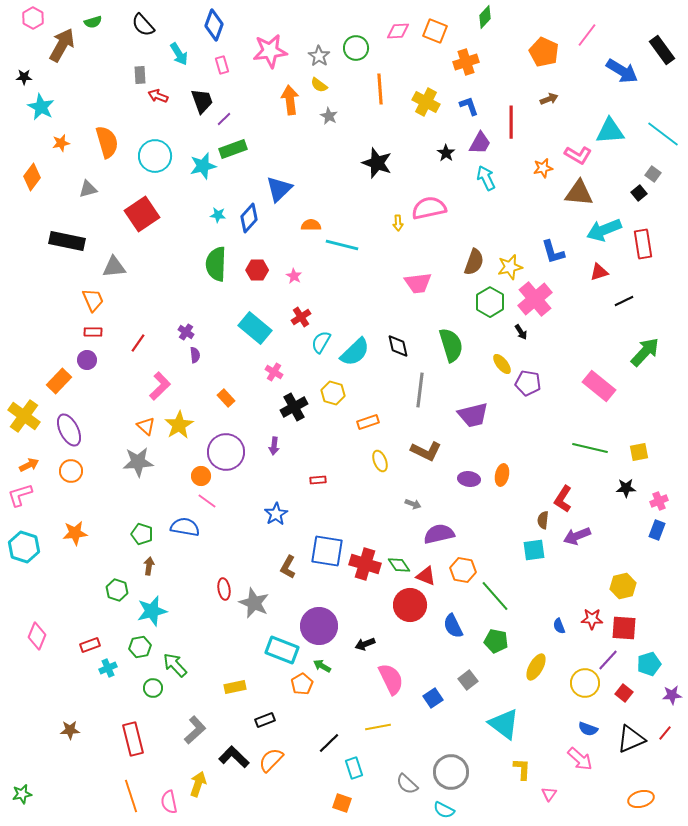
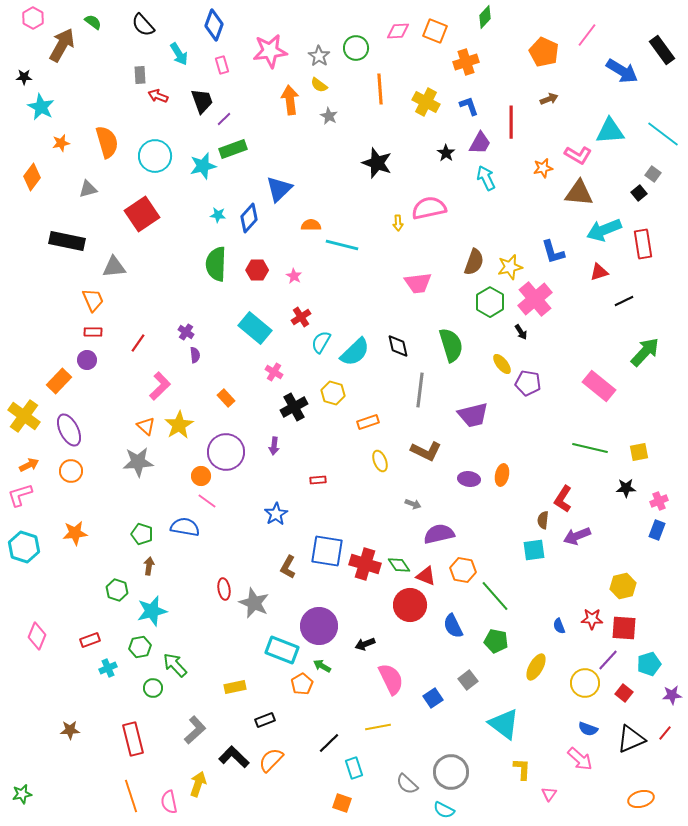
green semicircle at (93, 22): rotated 126 degrees counterclockwise
red rectangle at (90, 645): moved 5 px up
